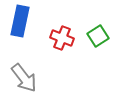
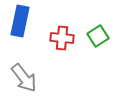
red cross: rotated 15 degrees counterclockwise
